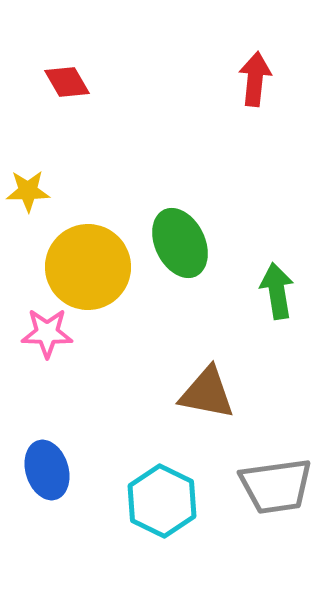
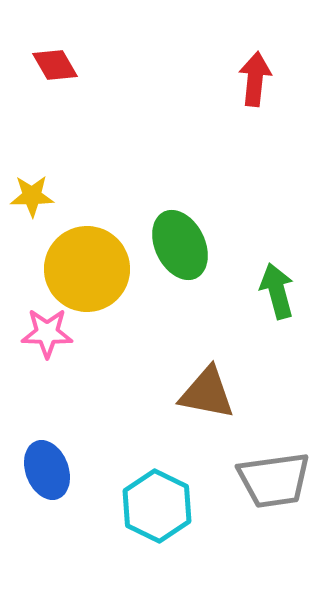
red diamond: moved 12 px left, 17 px up
yellow star: moved 4 px right, 5 px down
green ellipse: moved 2 px down
yellow circle: moved 1 px left, 2 px down
green arrow: rotated 6 degrees counterclockwise
blue ellipse: rotated 4 degrees counterclockwise
gray trapezoid: moved 2 px left, 6 px up
cyan hexagon: moved 5 px left, 5 px down
